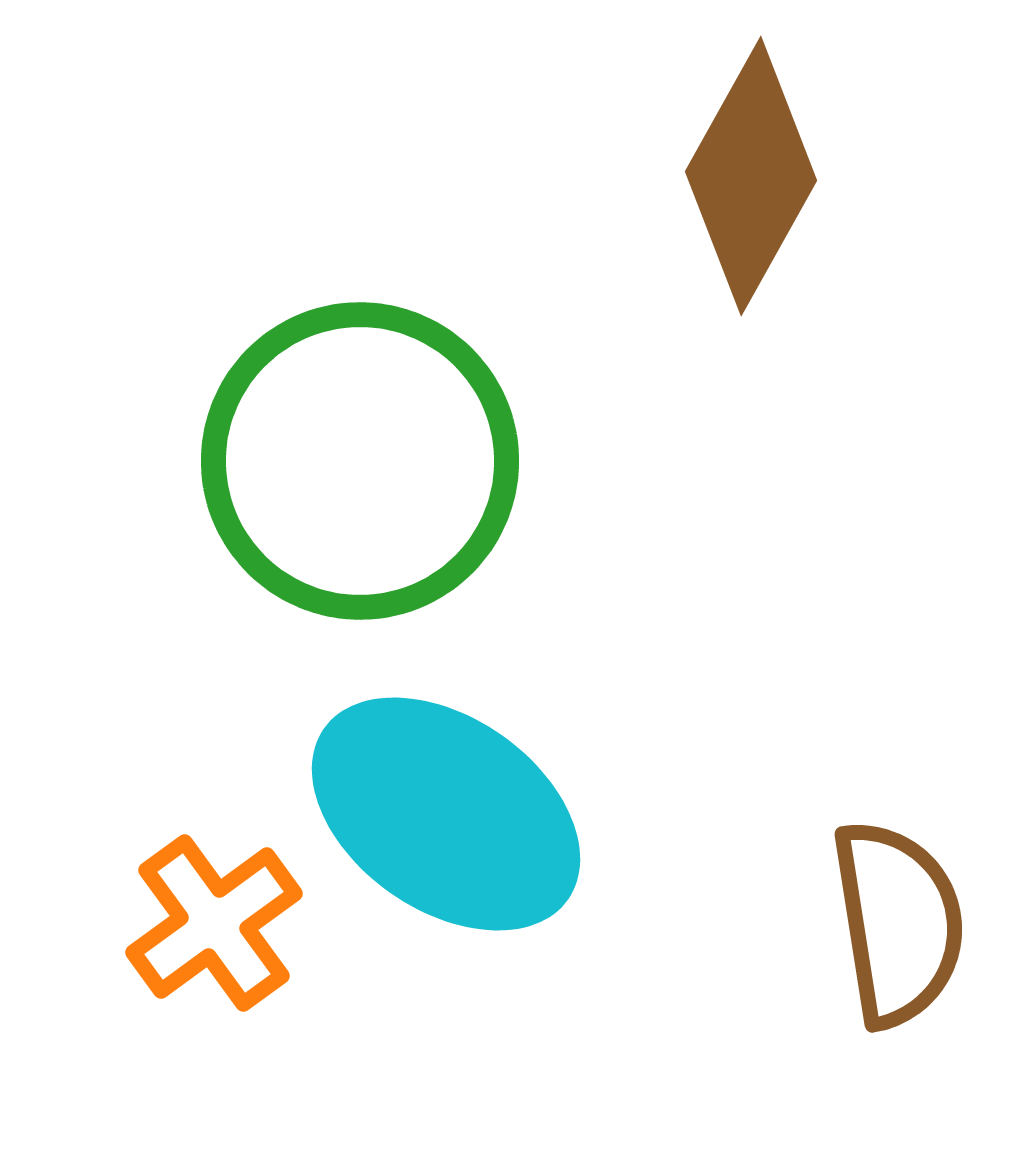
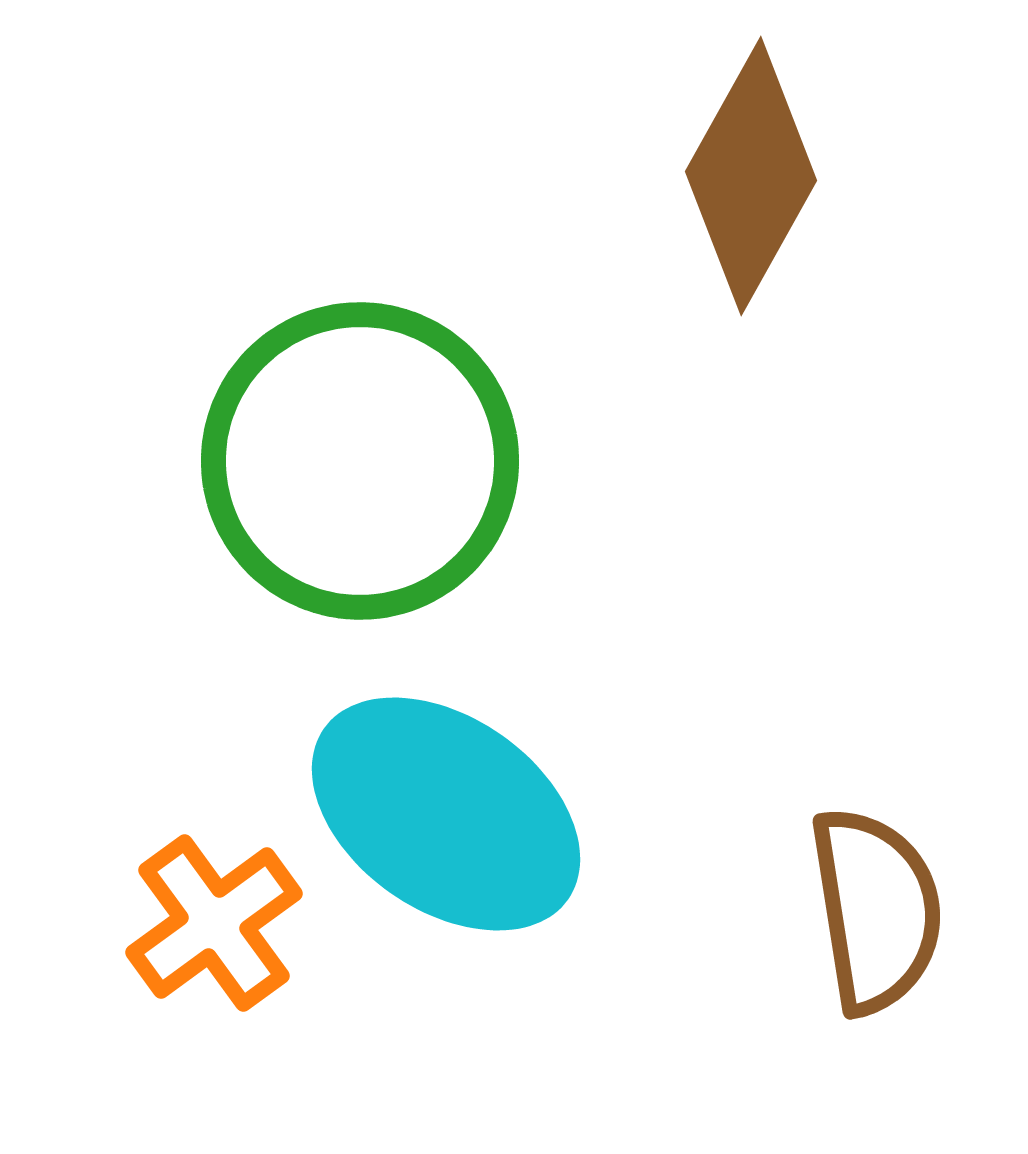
brown semicircle: moved 22 px left, 13 px up
